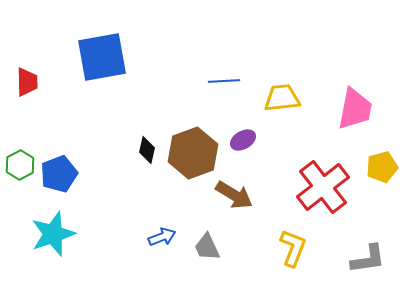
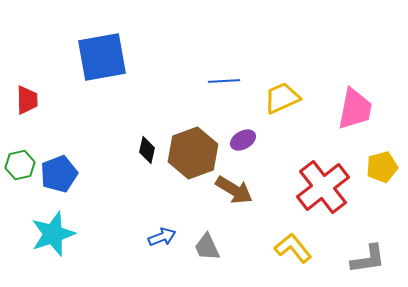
red trapezoid: moved 18 px down
yellow trapezoid: rotated 18 degrees counterclockwise
green hexagon: rotated 16 degrees clockwise
brown arrow: moved 5 px up
yellow L-shape: rotated 60 degrees counterclockwise
